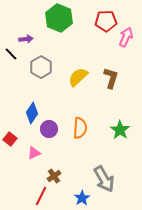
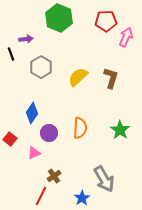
black line: rotated 24 degrees clockwise
purple circle: moved 4 px down
